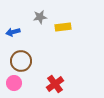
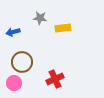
gray star: moved 1 px down; rotated 16 degrees clockwise
yellow rectangle: moved 1 px down
brown circle: moved 1 px right, 1 px down
red cross: moved 5 px up; rotated 12 degrees clockwise
